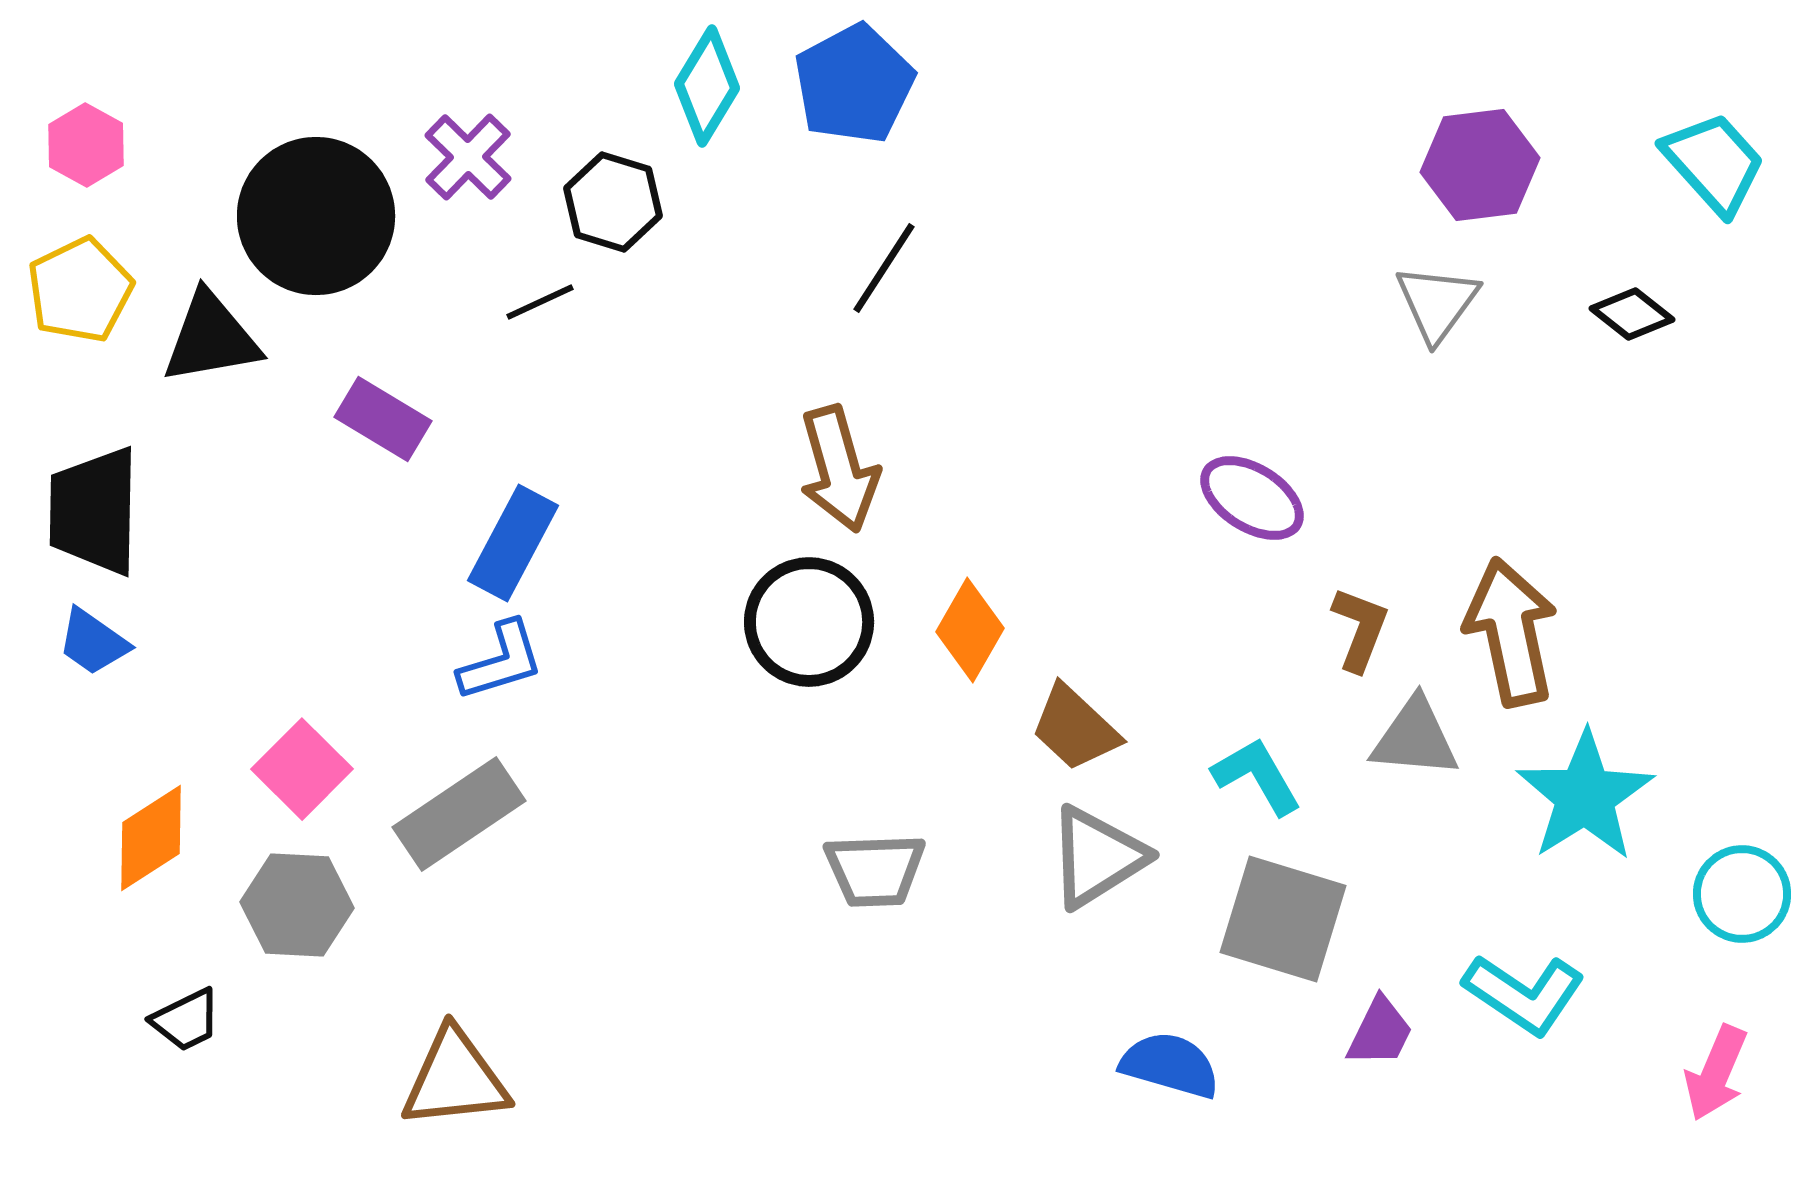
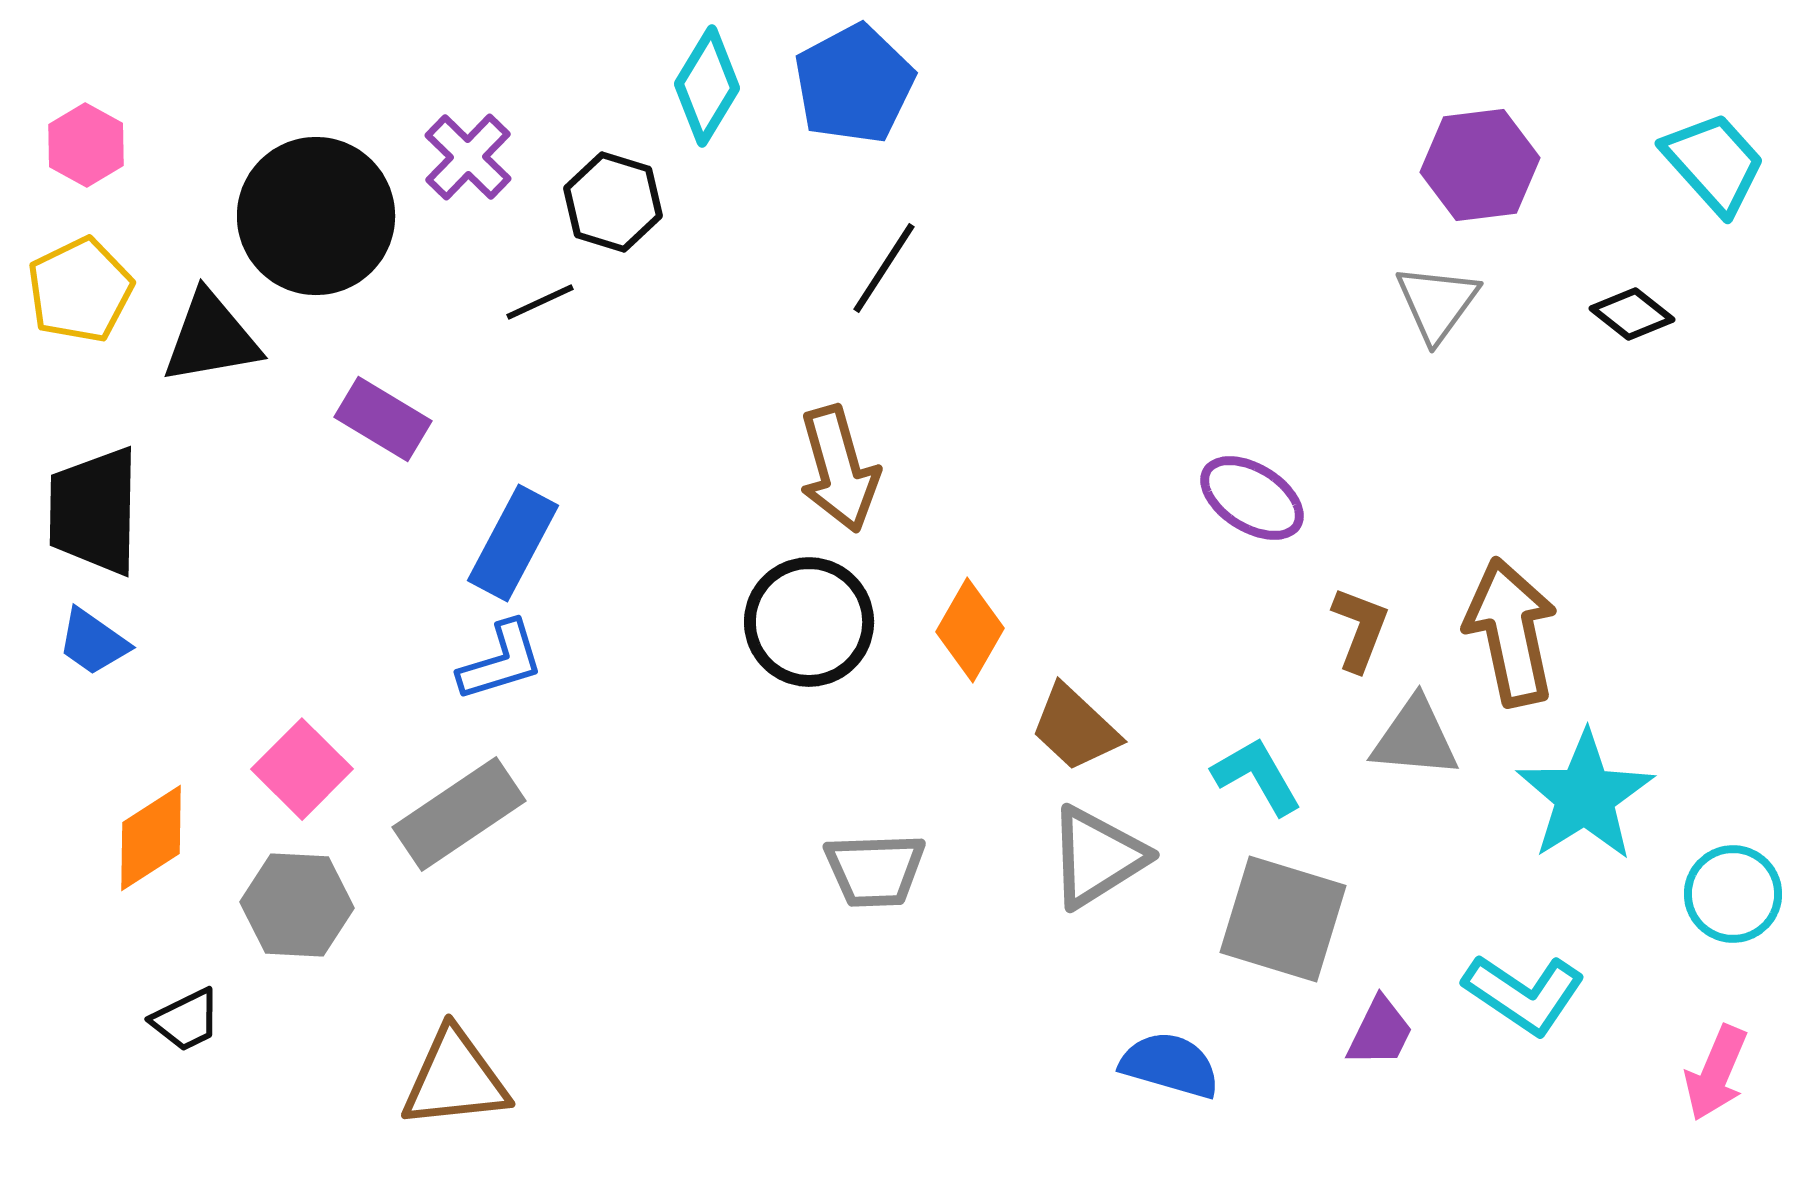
cyan circle at (1742, 894): moved 9 px left
